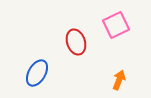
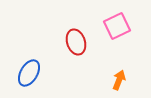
pink square: moved 1 px right, 1 px down
blue ellipse: moved 8 px left
